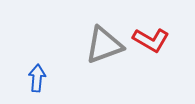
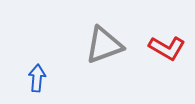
red L-shape: moved 16 px right, 8 px down
